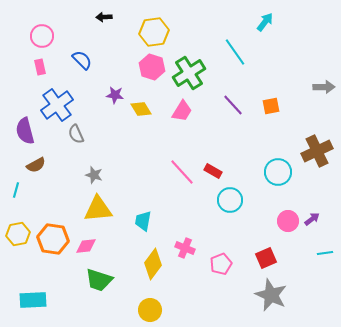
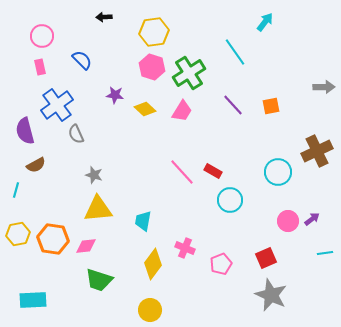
yellow diamond at (141, 109): moved 4 px right; rotated 15 degrees counterclockwise
